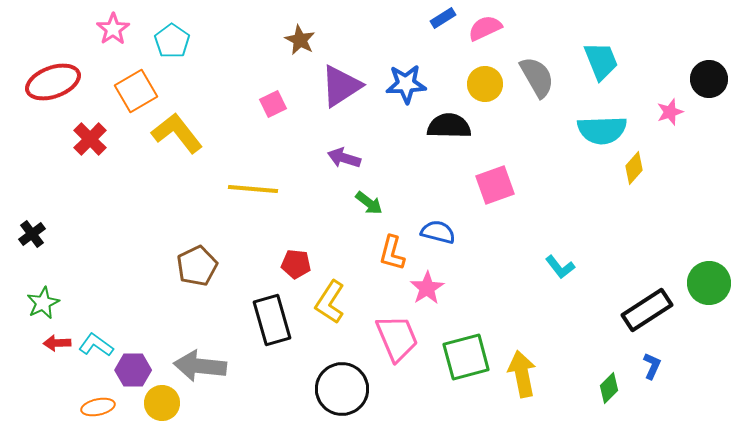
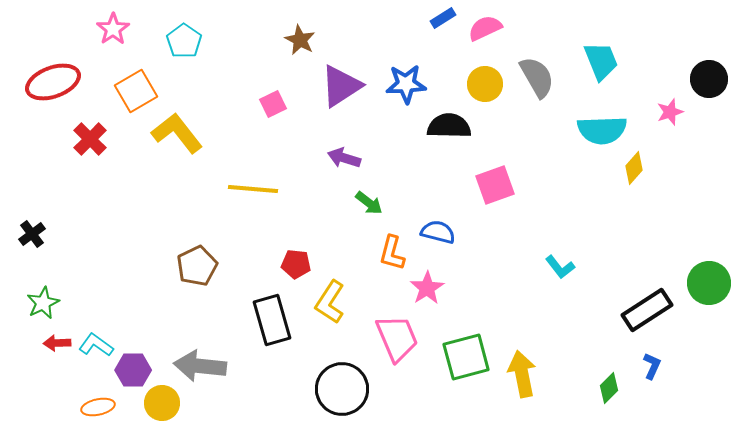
cyan pentagon at (172, 41): moved 12 px right
